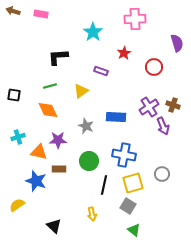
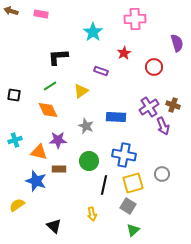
brown arrow: moved 2 px left
green line: rotated 16 degrees counterclockwise
cyan cross: moved 3 px left, 3 px down
green triangle: moved 1 px left; rotated 40 degrees clockwise
